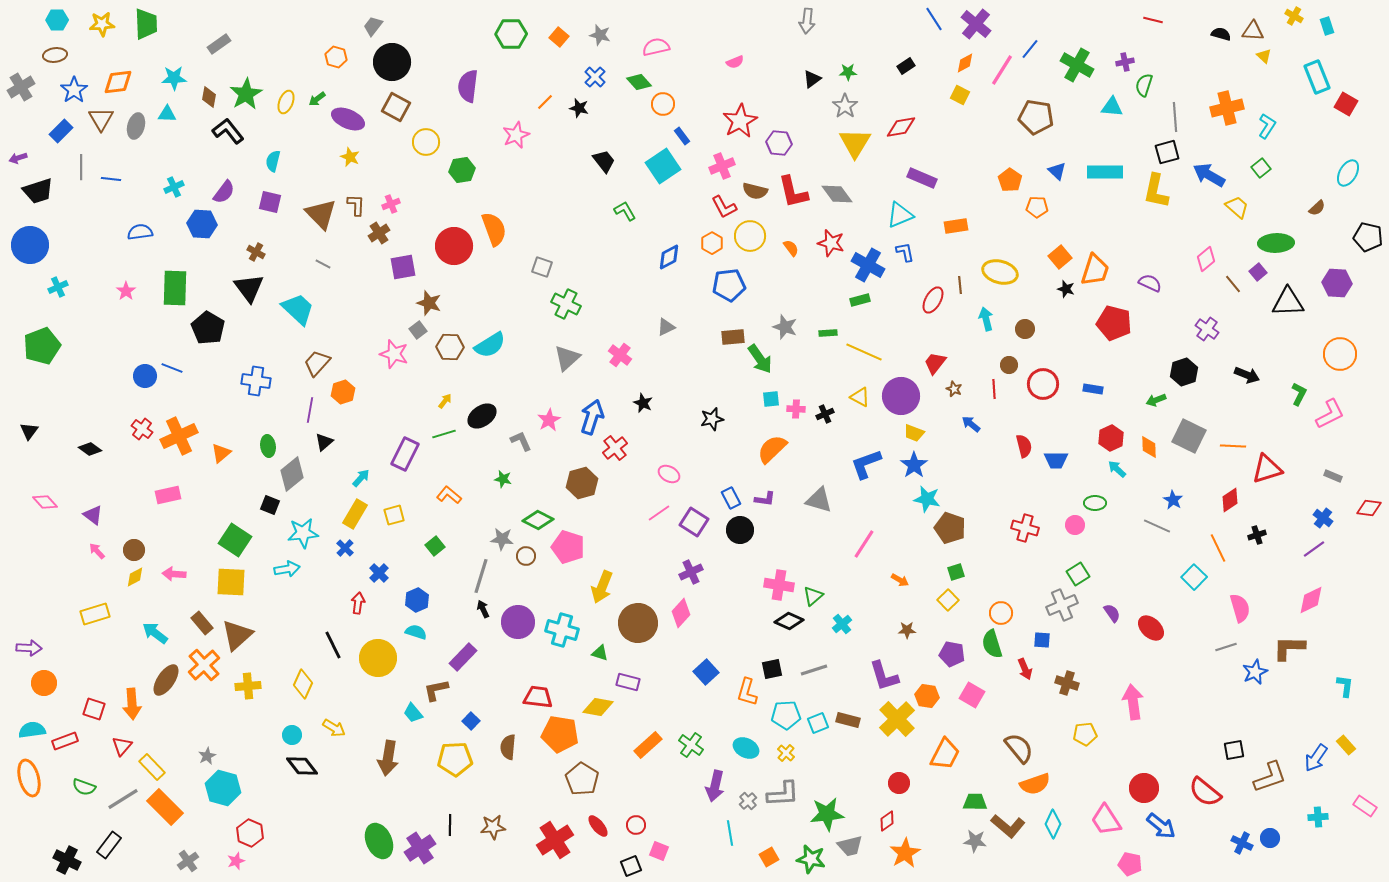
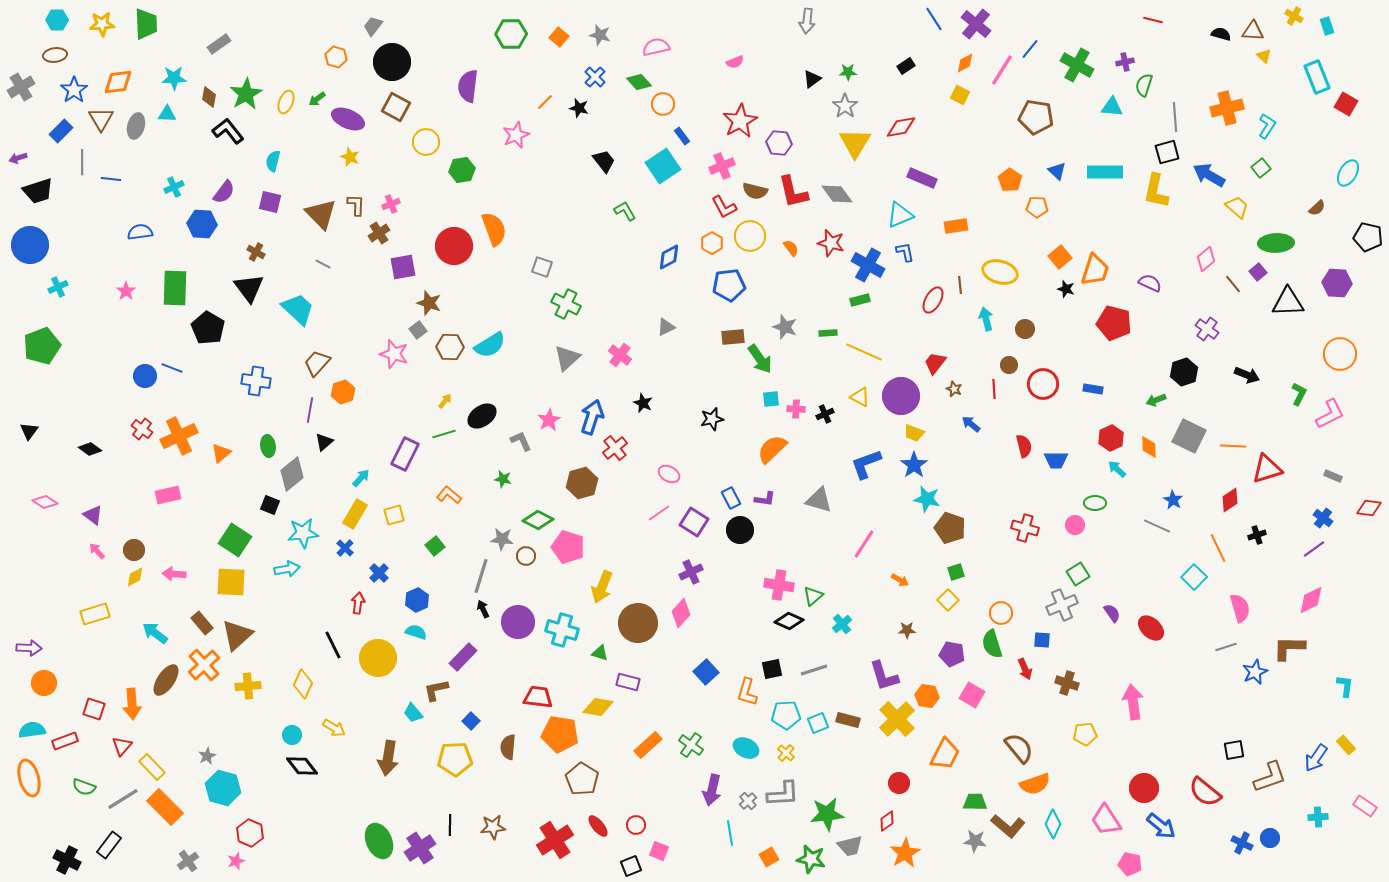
gray line at (81, 167): moved 1 px right, 5 px up
pink diamond at (45, 502): rotated 15 degrees counterclockwise
purple arrow at (715, 786): moved 3 px left, 4 px down
